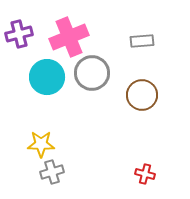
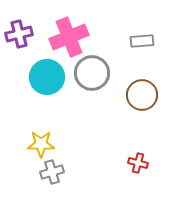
red cross: moved 7 px left, 11 px up
